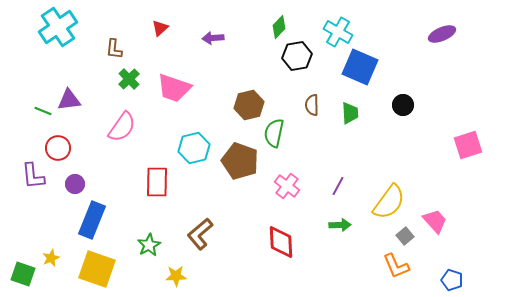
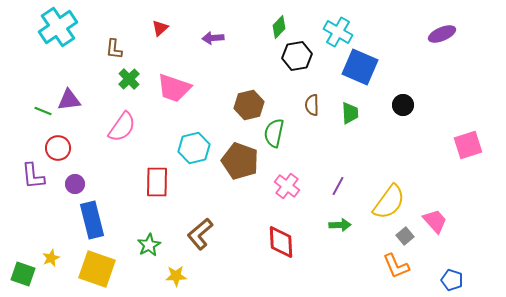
blue rectangle at (92, 220): rotated 36 degrees counterclockwise
